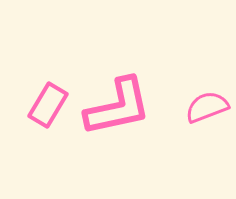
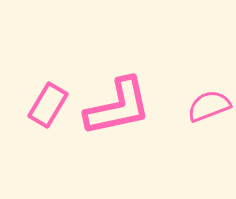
pink semicircle: moved 2 px right, 1 px up
